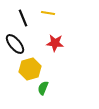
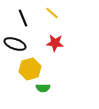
yellow line: moved 4 px right; rotated 32 degrees clockwise
black ellipse: rotated 30 degrees counterclockwise
green semicircle: rotated 112 degrees counterclockwise
